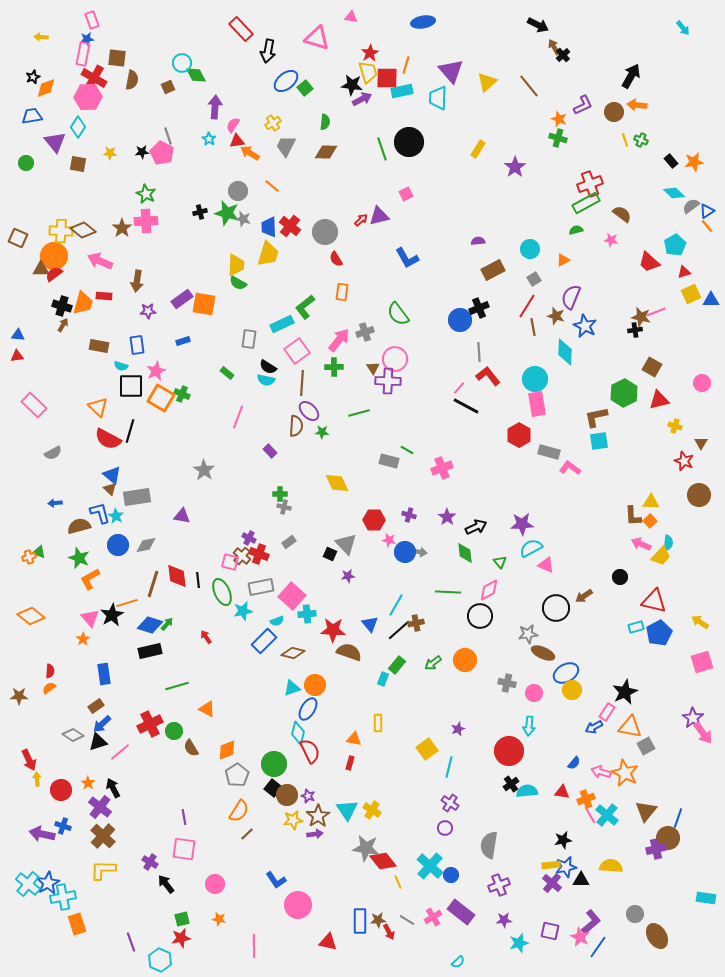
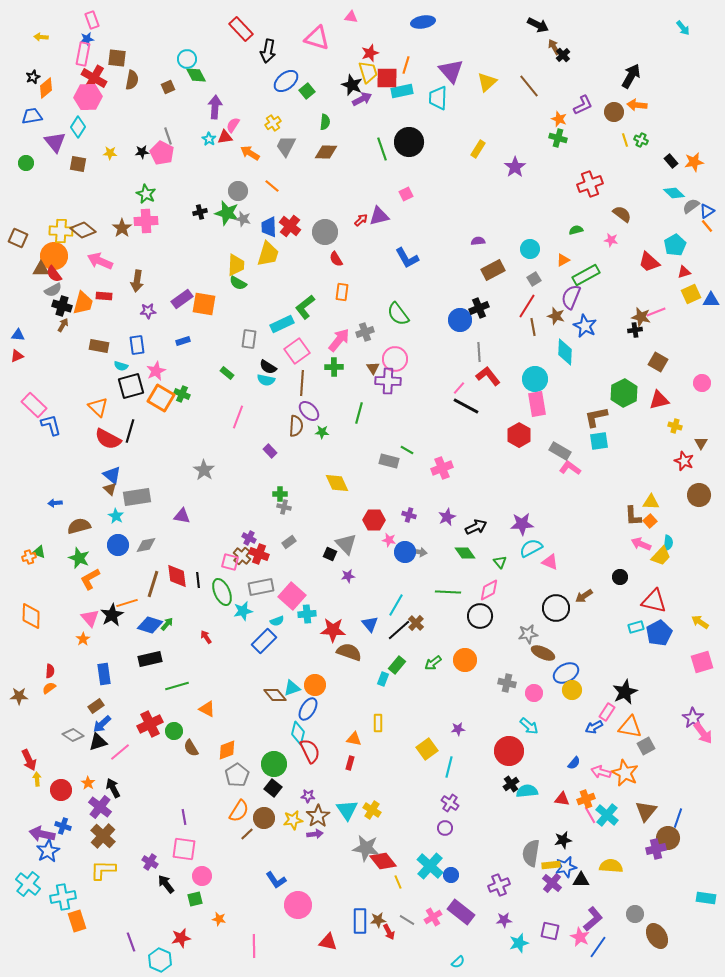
red star at (370, 53): rotated 12 degrees clockwise
cyan circle at (182, 63): moved 5 px right, 4 px up
black star at (352, 85): rotated 15 degrees clockwise
orange diamond at (46, 88): rotated 20 degrees counterclockwise
green square at (305, 88): moved 2 px right, 3 px down
red triangle at (237, 141): moved 12 px left, 4 px up
green rectangle at (586, 203): moved 72 px down
red semicircle at (54, 274): rotated 90 degrees counterclockwise
red triangle at (17, 356): rotated 16 degrees counterclockwise
brown square at (652, 367): moved 6 px right, 5 px up
black square at (131, 386): rotated 16 degrees counterclockwise
green line at (359, 413): rotated 60 degrees counterclockwise
gray rectangle at (549, 452): moved 11 px right, 1 px up; rotated 15 degrees clockwise
gray semicircle at (53, 453): moved 163 px up
blue L-shape at (100, 513): moved 49 px left, 88 px up
purple star at (447, 517): rotated 12 degrees clockwise
green diamond at (465, 553): rotated 30 degrees counterclockwise
pink triangle at (546, 565): moved 4 px right, 3 px up
orange diamond at (31, 616): rotated 52 degrees clockwise
brown cross at (416, 623): rotated 35 degrees counterclockwise
black rectangle at (150, 651): moved 8 px down
brown diamond at (293, 653): moved 18 px left, 42 px down; rotated 35 degrees clockwise
cyan arrow at (529, 726): rotated 54 degrees counterclockwise
purple star at (458, 729): rotated 16 degrees clockwise
red triangle at (562, 792): moved 7 px down
brown circle at (287, 795): moved 23 px left, 23 px down
purple star at (308, 796): rotated 16 degrees counterclockwise
gray semicircle at (489, 845): moved 42 px right, 8 px down
blue star at (48, 883): moved 32 px up
pink circle at (215, 884): moved 13 px left, 8 px up
green square at (182, 919): moved 13 px right, 20 px up
purple L-shape at (591, 922): moved 2 px right, 3 px up
orange rectangle at (77, 924): moved 3 px up
